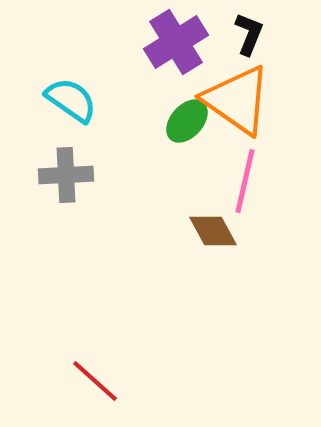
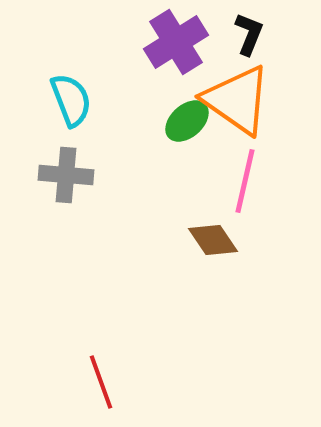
cyan semicircle: rotated 34 degrees clockwise
green ellipse: rotated 6 degrees clockwise
gray cross: rotated 8 degrees clockwise
brown diamond: moved 9 px down; rotated 6 degrees counterclockwise
red line: moved 6 px right, 1 px down; rotated 28 degrees clockwise
